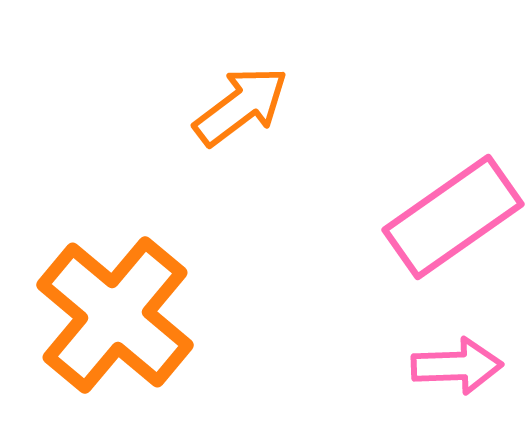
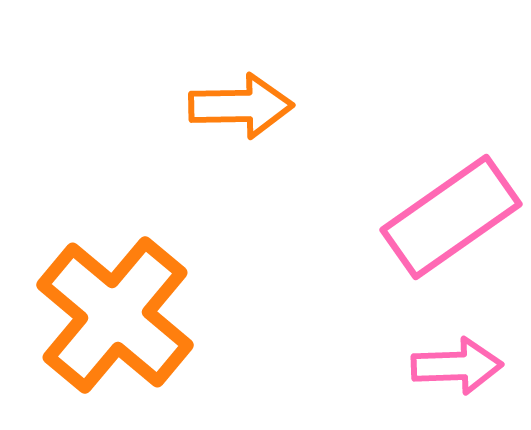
orange arrow: rotated 36 degrees clockwise
pink rectangle: moved 2 px left
